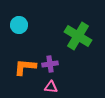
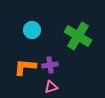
cyan circle: moved 13 px right, 5 px down
purple cross: moved 1 px down
pink triangle: rotated 24 degrees counterclockwise
